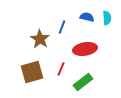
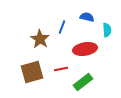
cyan semicircle: moved 12 px down
red line: rotated 56 degrees clockwise
